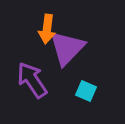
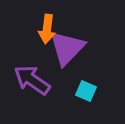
purple arrow: rotated 21 degrees counterclockwise
